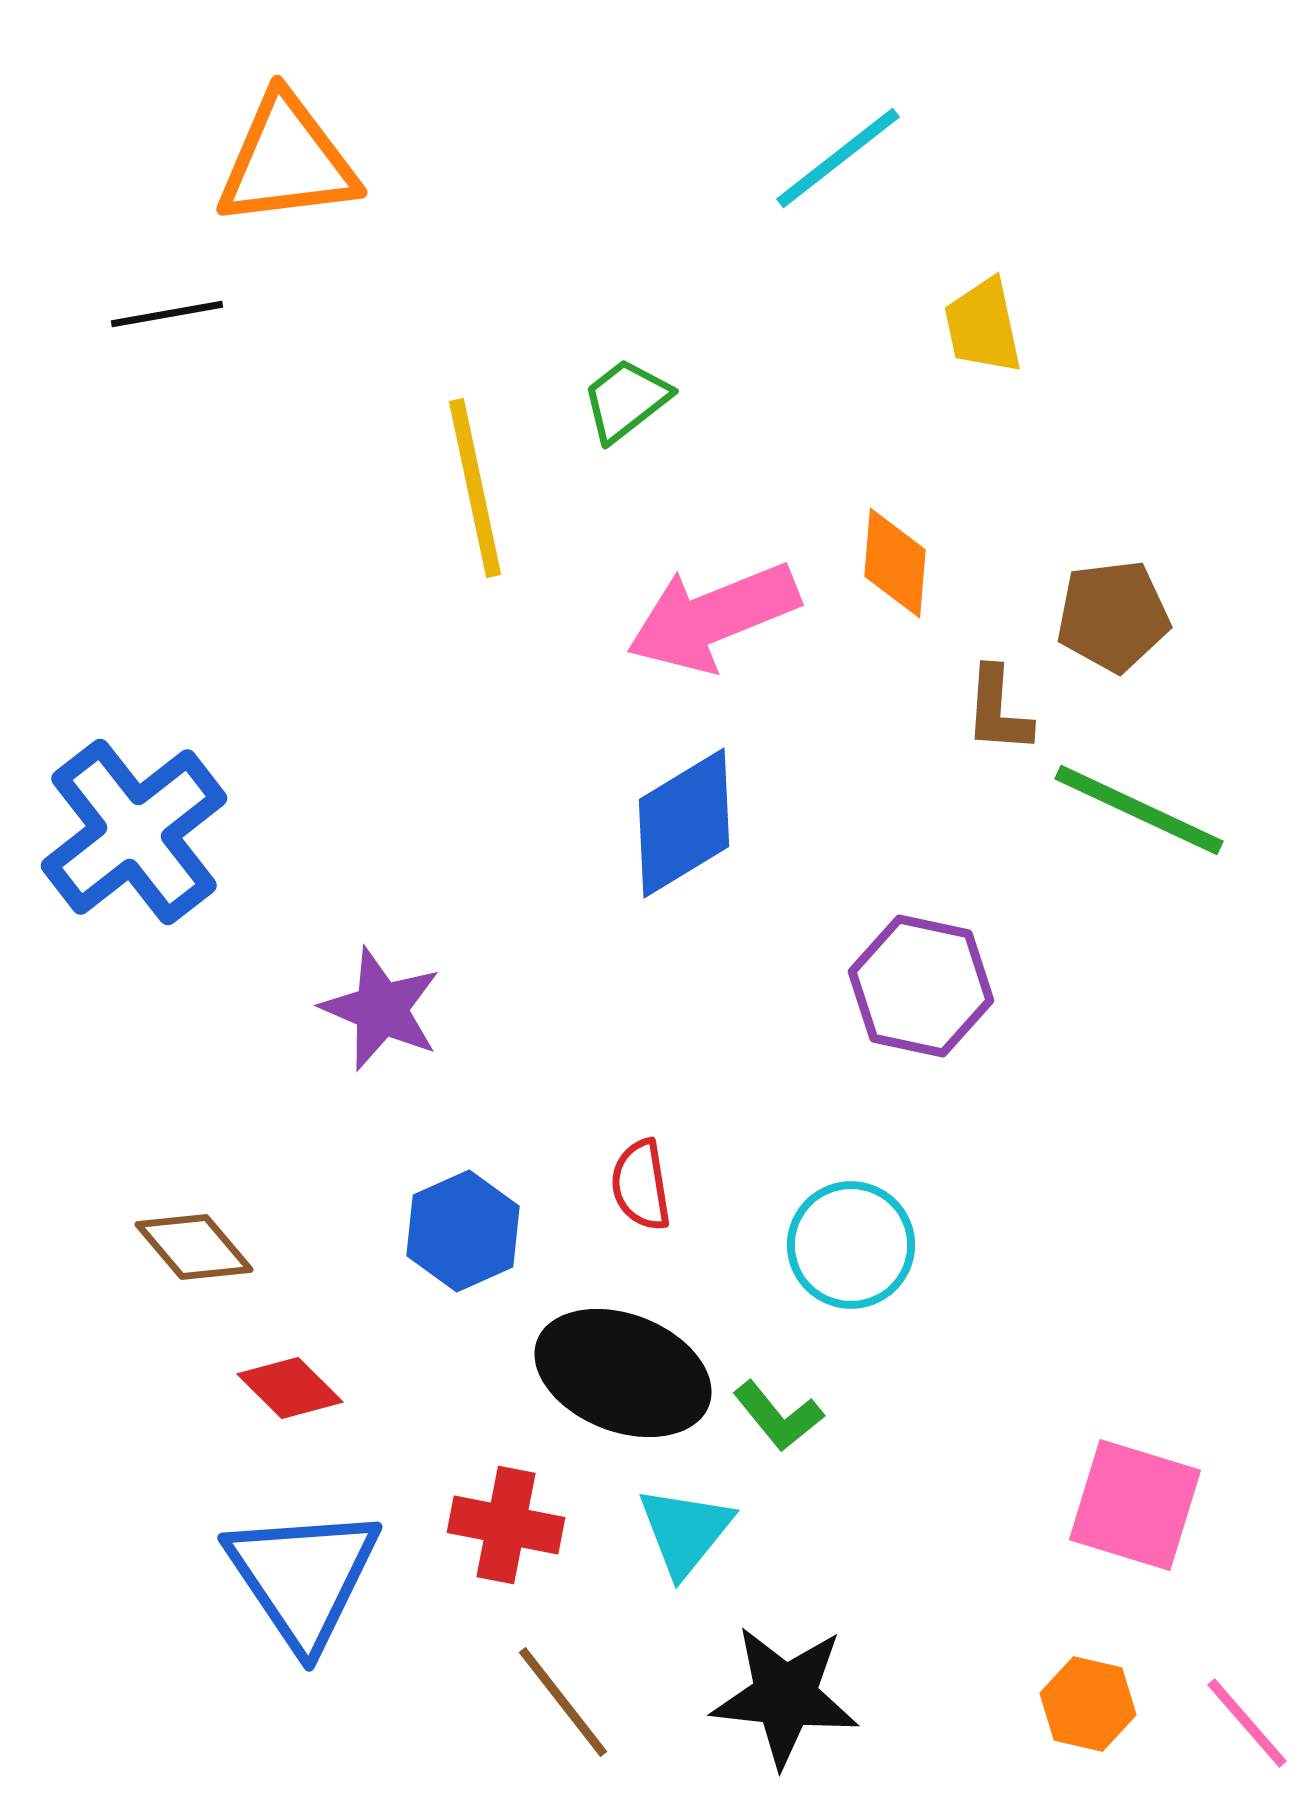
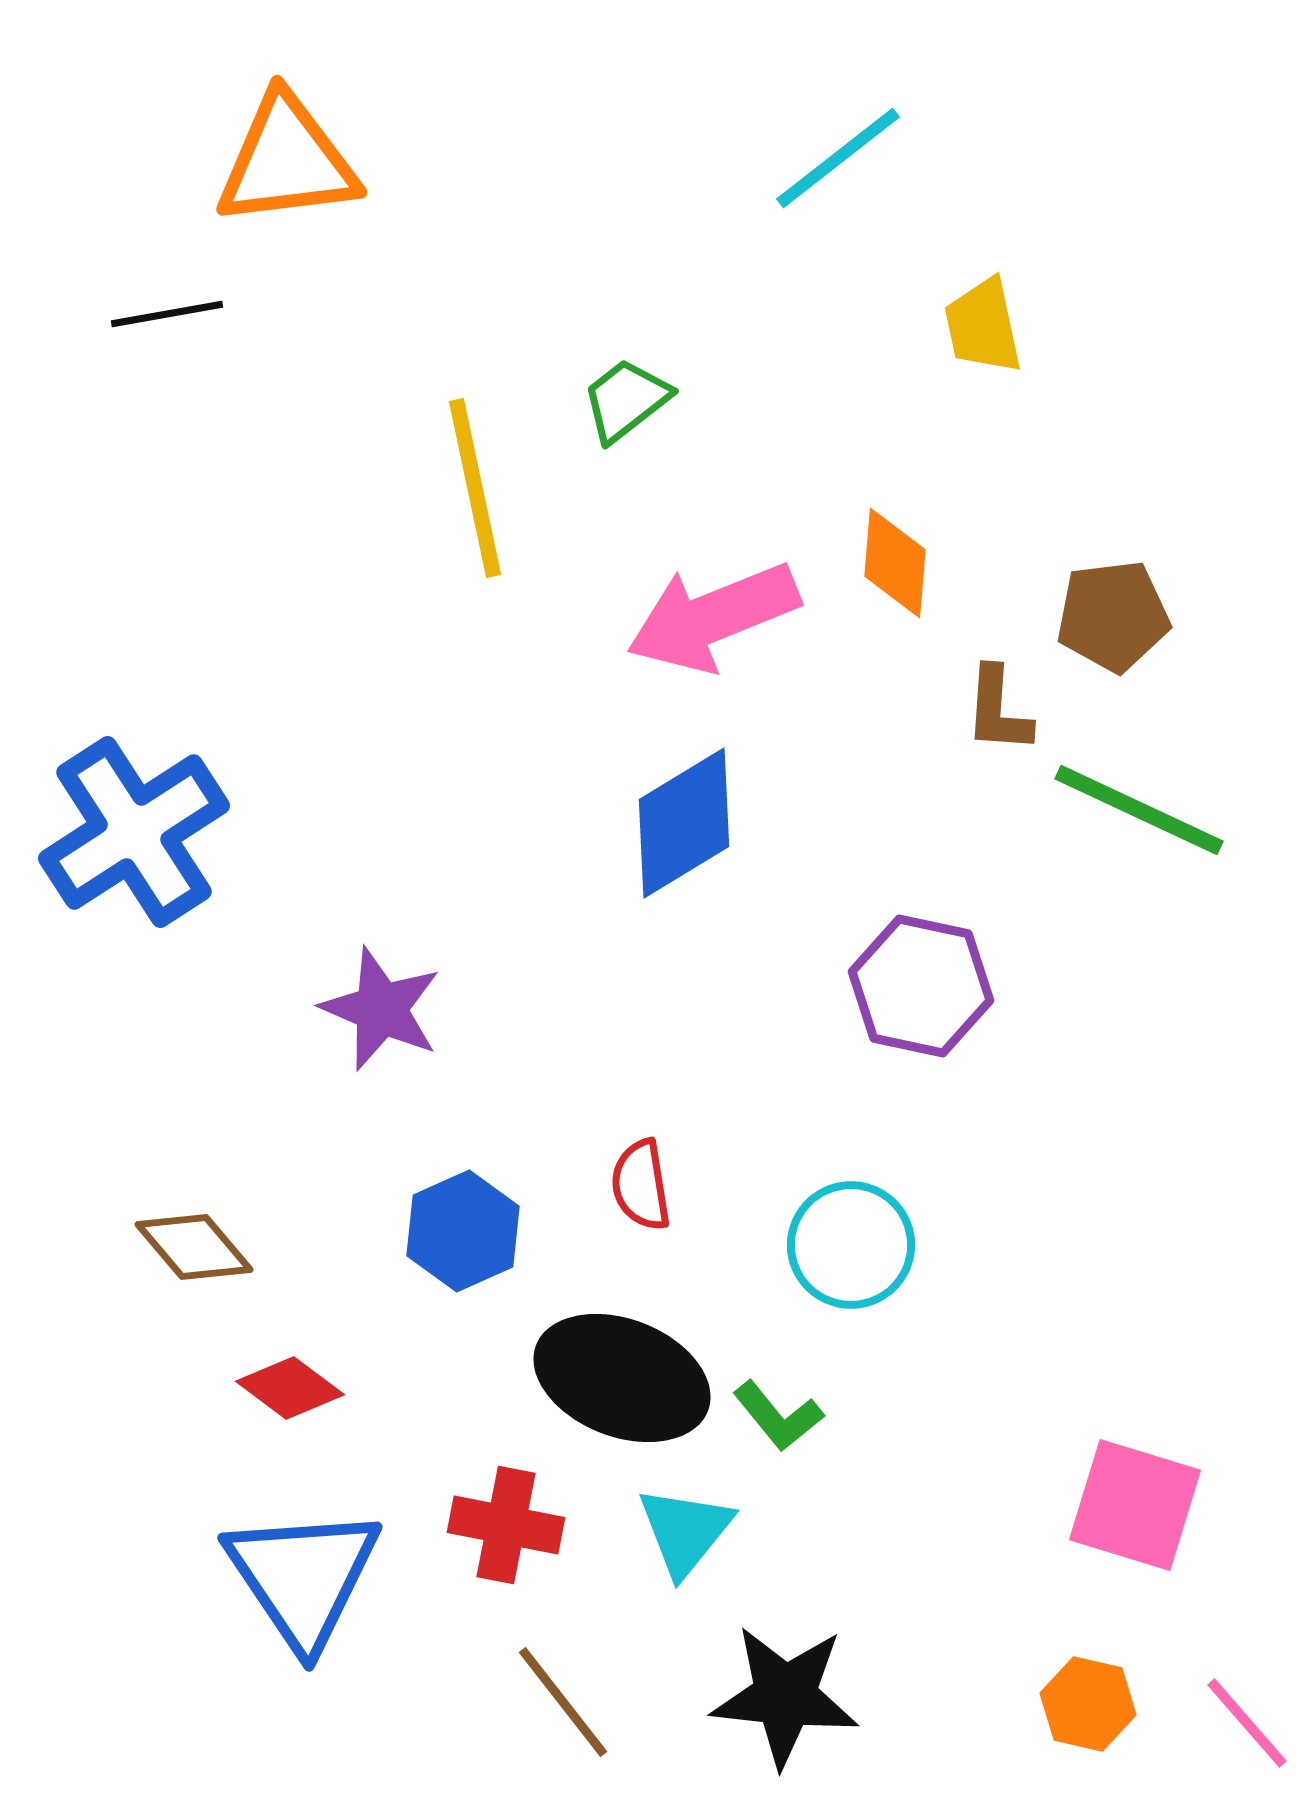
blue cross: rotated 5 degrees clockwise
black ellipse: moved 1 px left, 5 px down
red diamond: rotated 8 degrees counterclockwise
